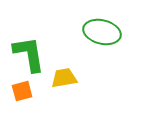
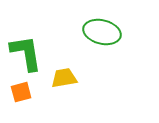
green L-shape: moved 3 px left, 1 px up
orange square: moved 1 px left, 1 px down
